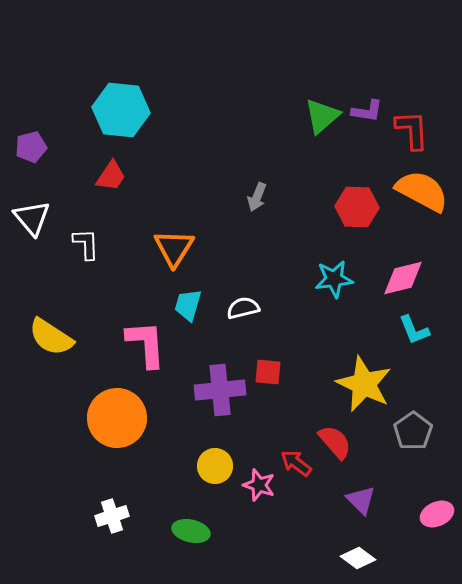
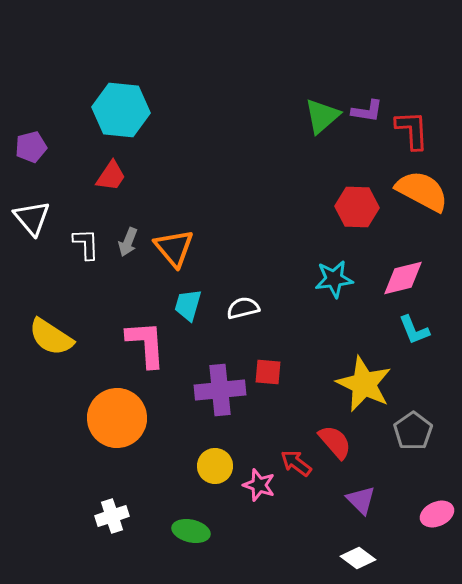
gray arrow: moved 129 px left, 45 px down
orange triangle: rotated 12 degrees counterclockwise
